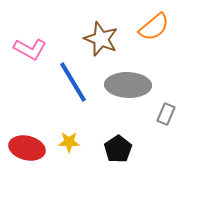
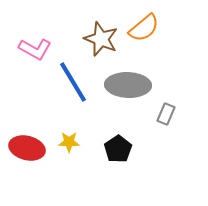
orange semicircle: moved 10 px left, 1 px down
pink L-shape: moved 5 px right
